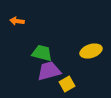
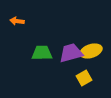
green trapezoid: rotated 15 degrees counterclockwise
purple trapezoid: moved 22 px right, 18 px up
yellow square: moved 17 px right, 6 px up
